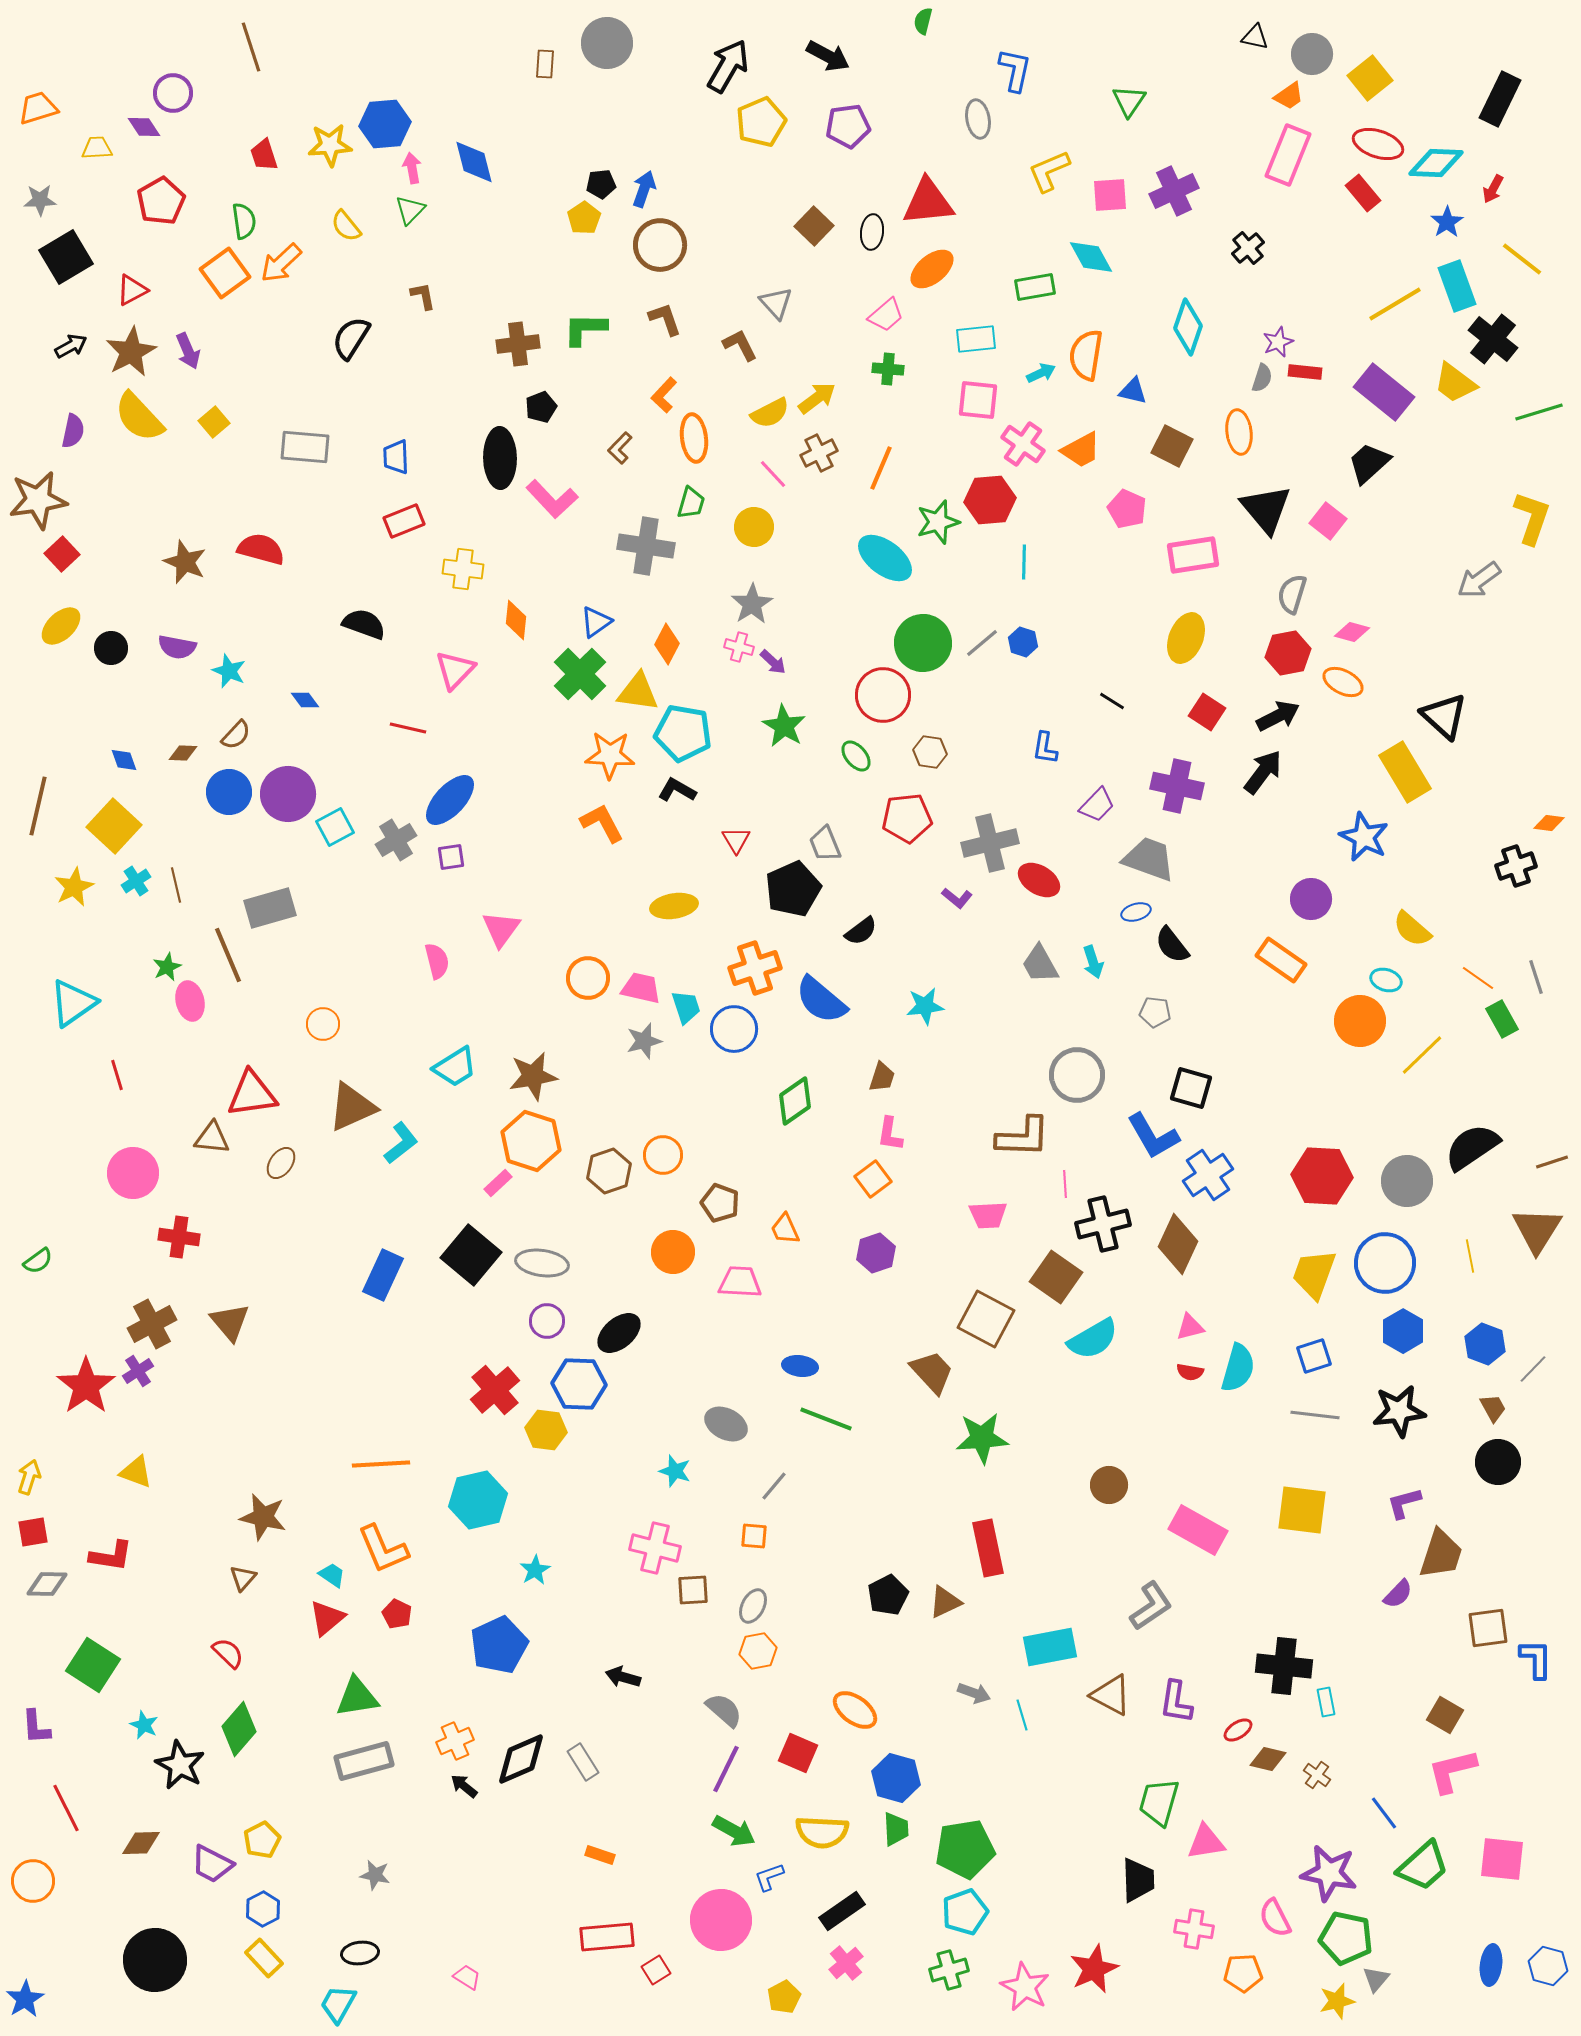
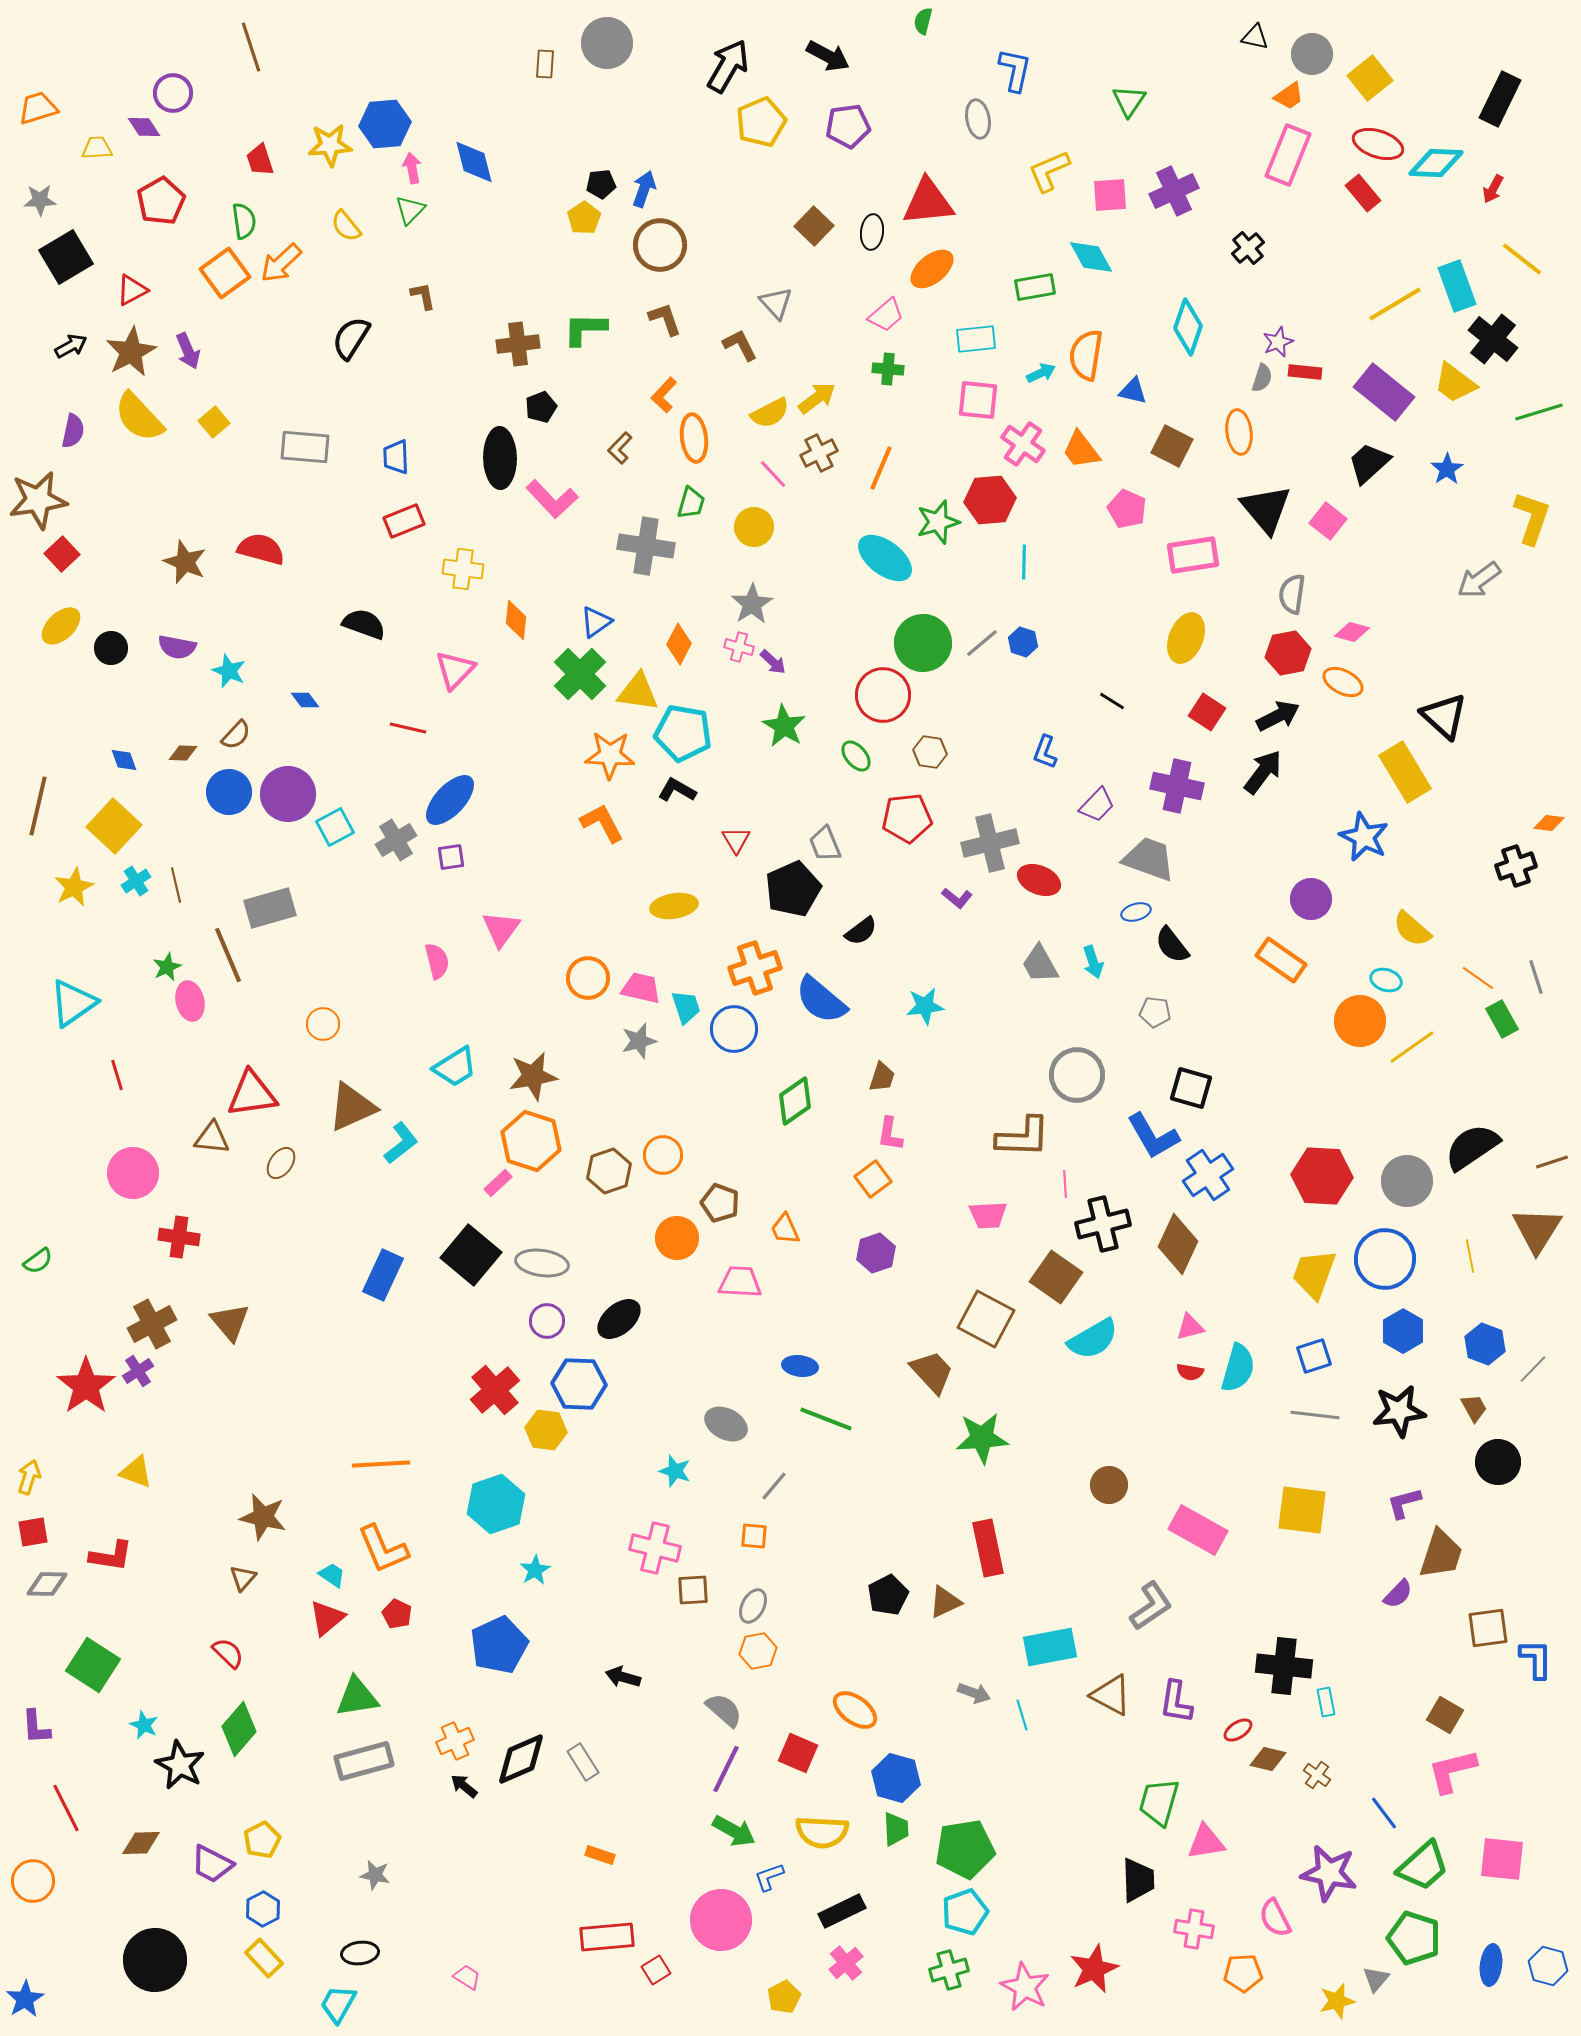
red trapezoid at (264, 155): moved 4 px left, 5 px down
blue star at (1447, 222): moved 247 px down
orange trapezoid at (1081, 450): rotated 81 degrees clockwise
gray semicircle at (1292, 594): rotated 9 degrees counterclockwise
orange diamond at (667, 644): moved 12 px right
blue L-shape at (1045, 748): moved 4 px down; rotated 12 degrees clockwise
red ellipse at (1039, 880): rotated 9 degrees counterclockwise
gray star at (644, 1041): moved 5 px left
yellow line at (1422, 1055): moved 10 px left, 8 px up; rotated 9 degrees clockwise
orange circle at (673, 1252): moved 4 px right, 14 px up
blue circle at (1385, 1263): moved 4 px up
black ellipse at (619, 1333): moved 14 px up
brown trapezoid at (1493, 1408): moved 19 px left
cyan hexagon at (478, 1500): moved 18 px right, 4 px down; rotated 6 degrees counterclockwise
black rectangle at (842, 1911): rotated 9 degrees clockwise
green pentagon at (1346, 1938): moved 68 px right; rotated 6 degrees clockwise
